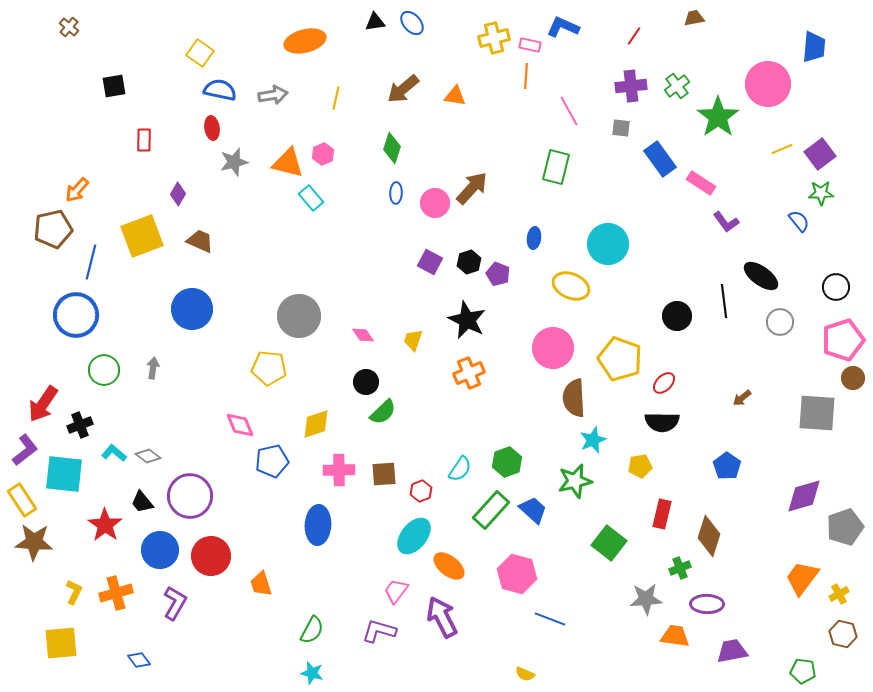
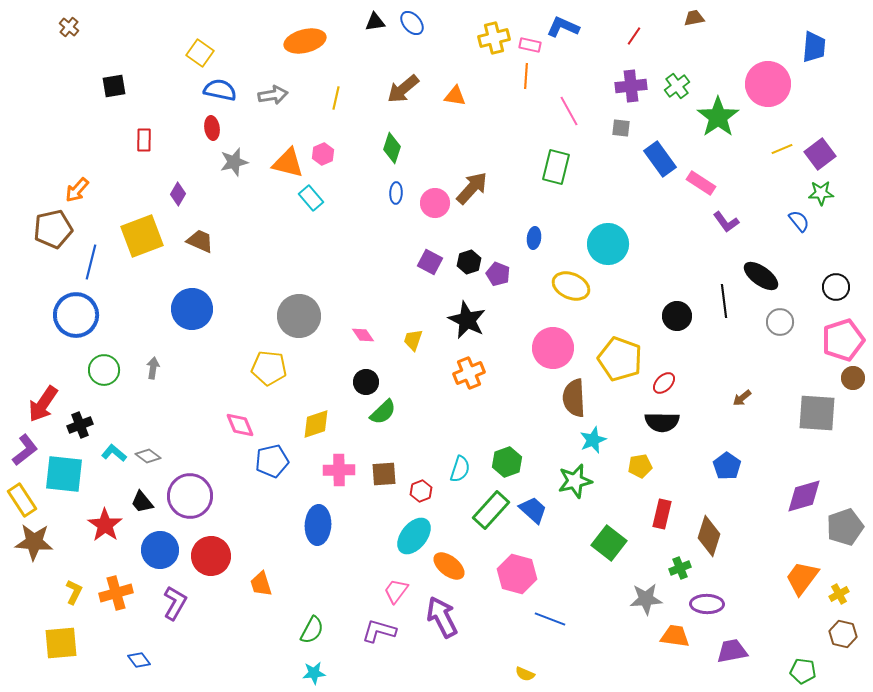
cyan semicircle at (460, 469): rotated 16 degrees counterclockwise
cyan star at (312, 673): moved 2 px right; rotated 20 degrees counterclockwise
